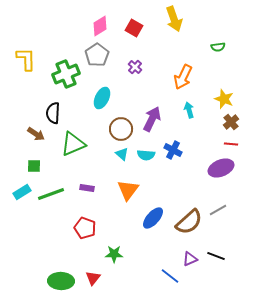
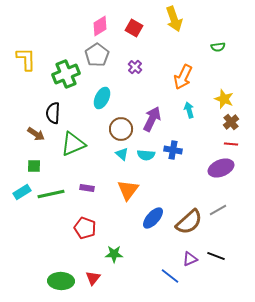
blue cross: rotated 18 degrees counterclockwise
green line: rotated 8 degrees clockwise
